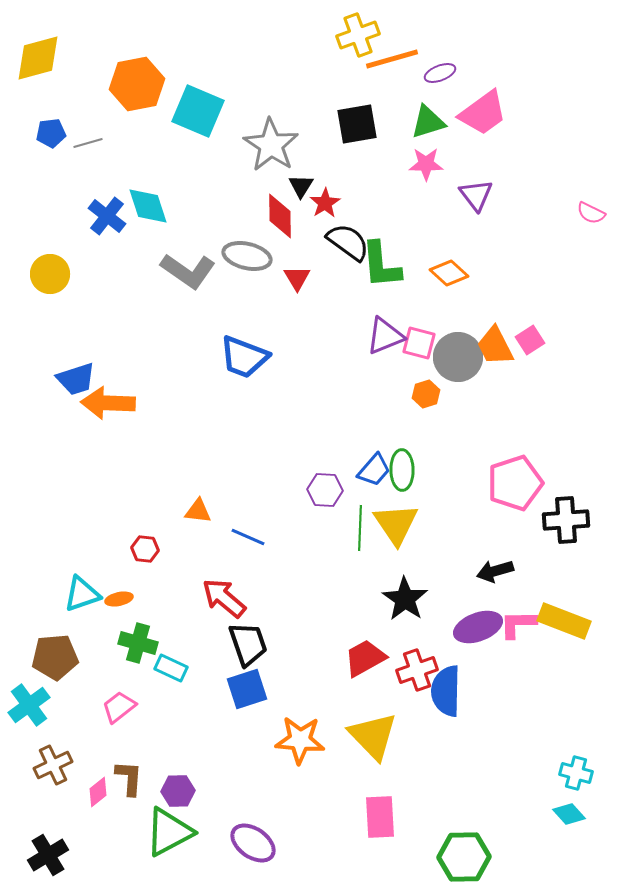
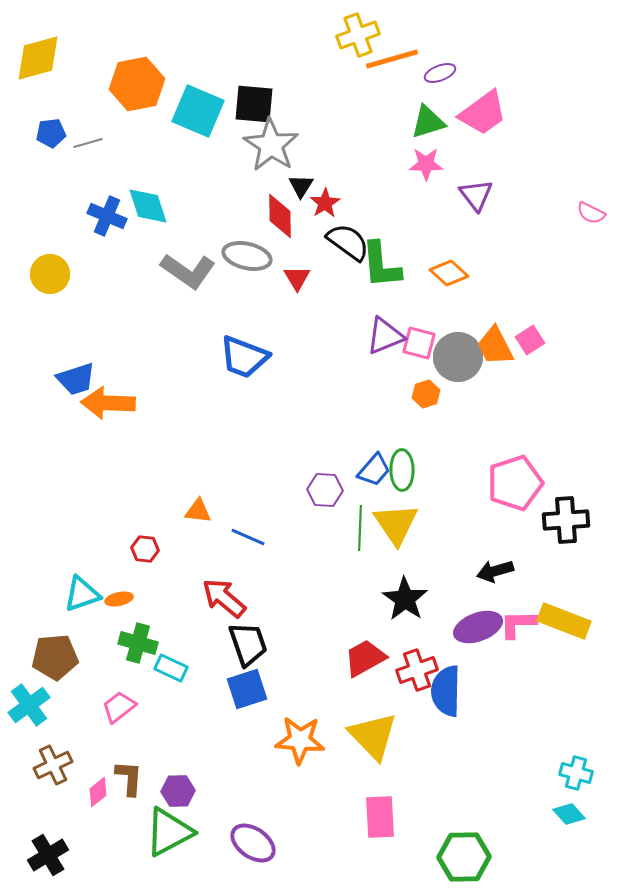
black square at (357, 124): moved 103 px left, 20 px up; rotated 15 degrees clockwise
blue cross at (107, 216): rotated 15 degrees counterclockwise
